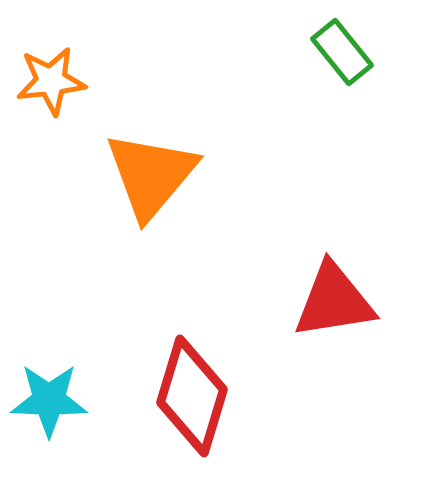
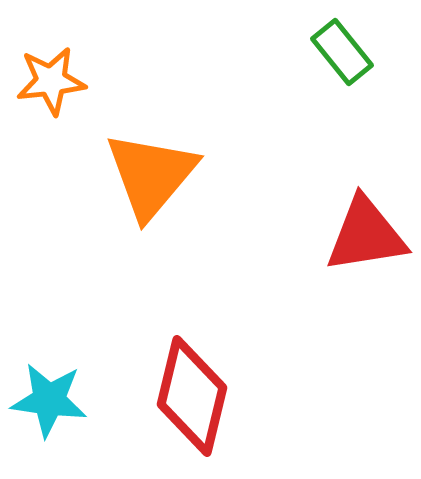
red triangle: moved 32 px right, 66 px up
red diamond: rotated 3 degrees counterclockwise
cyan star: rotated 6 degrees clockwise
